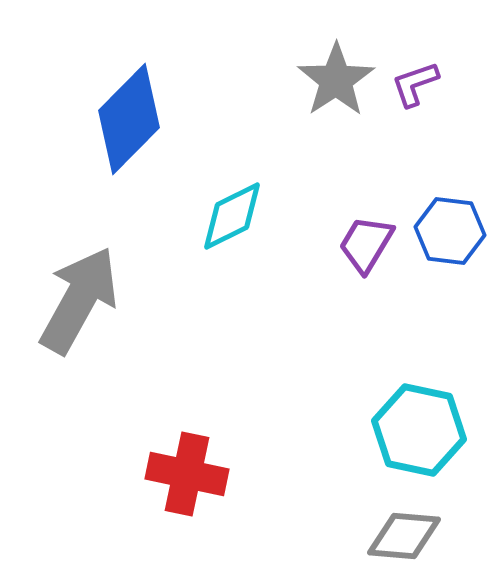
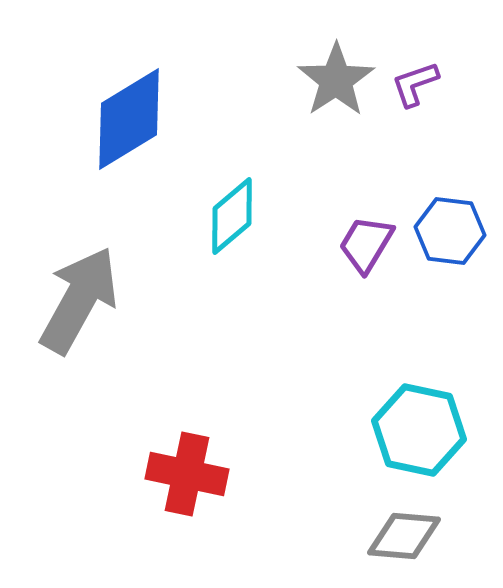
blue diamond: rotated 14 degrees clockwise
cyan diamond: rotated 14 degrees counterclockwise
